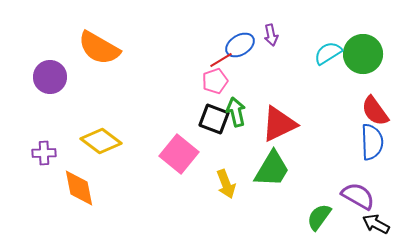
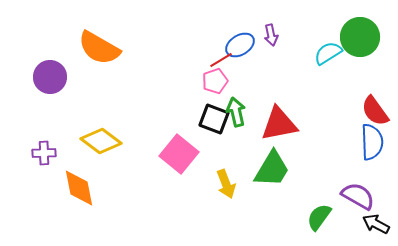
green circle: moved 3 px left, 17 px up
red triangle: rotated 15 degrees clockwise
